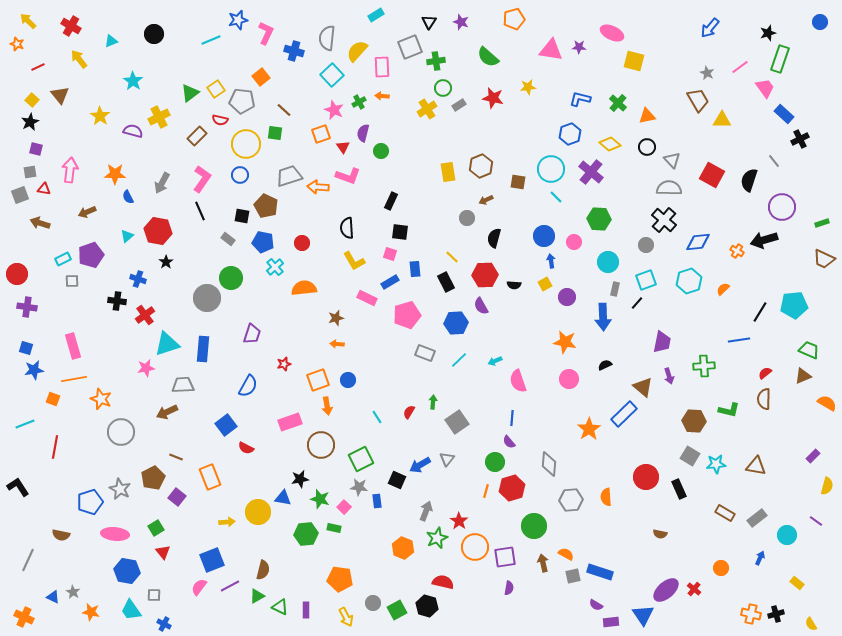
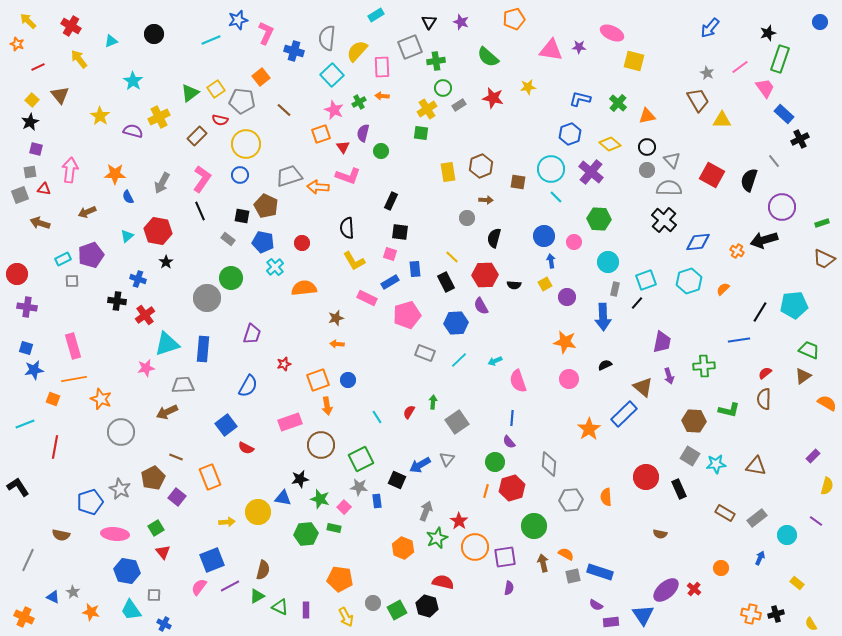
green square at (275, 133): moved 146 px right
brown arrow at (486, 200): rotated 152 degrees counterclockwise
gray circle at (646, 245): moved 1 px right, 75 px up
brown triangle at (803, 376): rotated 12 degrees counterclockwise
